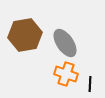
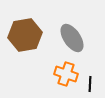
gray ellipse: moved 7 px right, 5 px up
